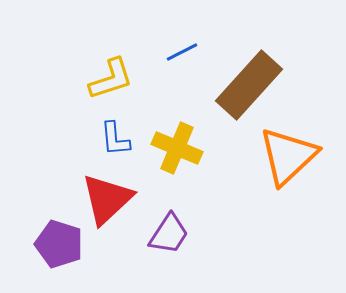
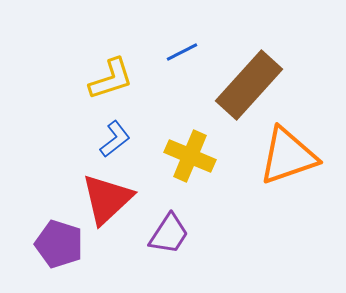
blue L-shape: rotated 123 degrees counterclockwise
yellow cross: moved 13 px right, 8 px down
orange triangle: rotated 24 degrees clockwise
